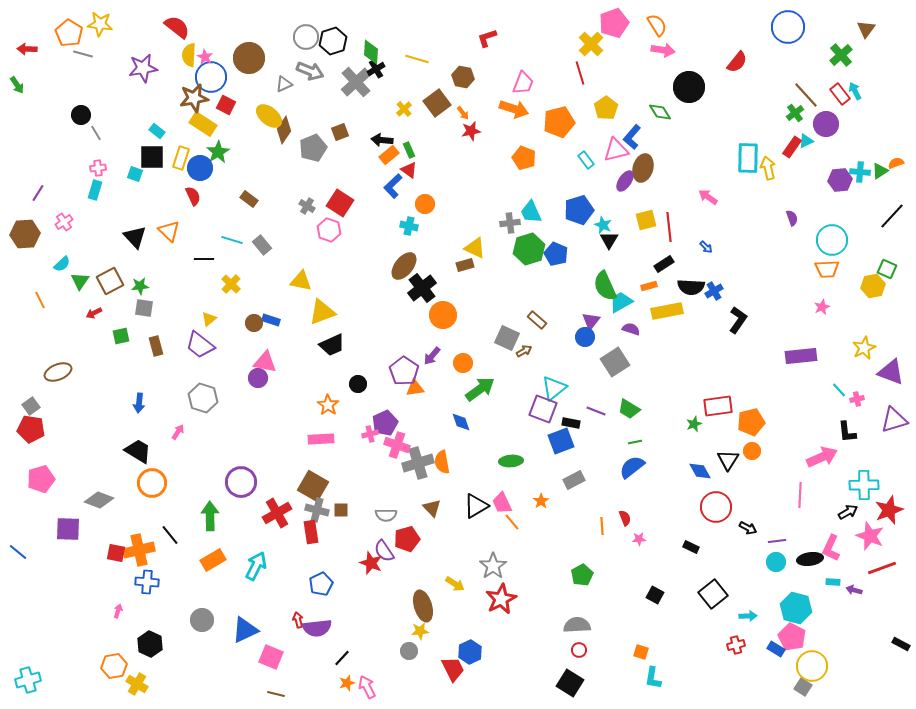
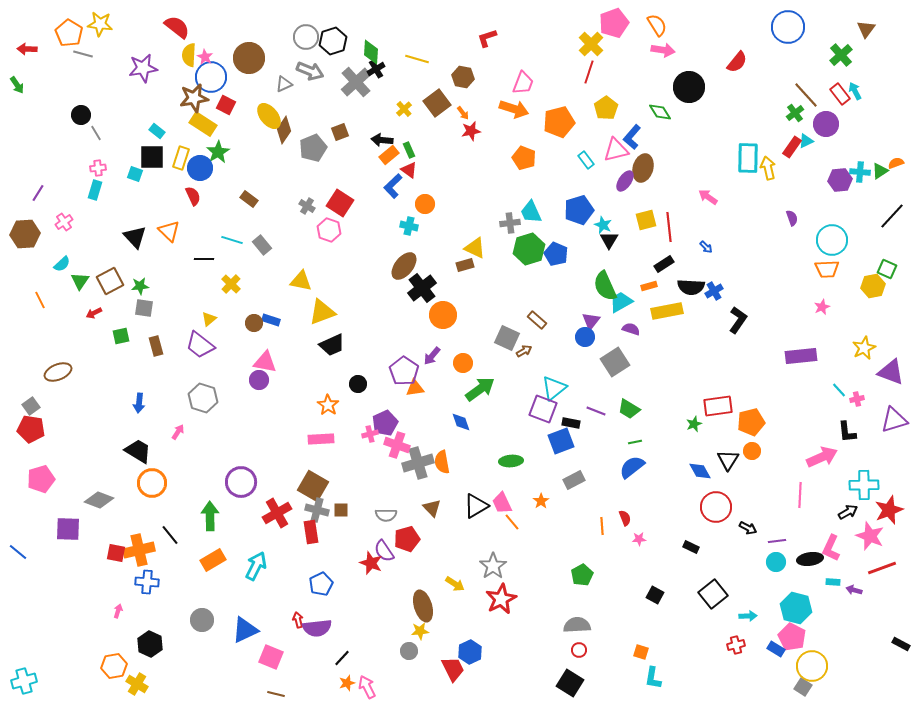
red line at (580, 73): moved 9 px right, 1 px up; rotated 35 degrees clockwise
yellow ellipse at (269, 116): rotated 12 degrees clockwise
purple circle at (258, 378): moved 1 px right, 2 px down
cyan cross at (28, 680): moved 4 px left, 1 px down
